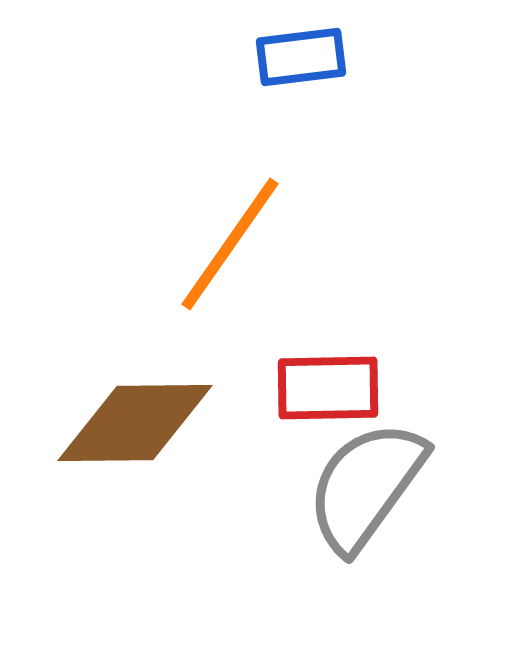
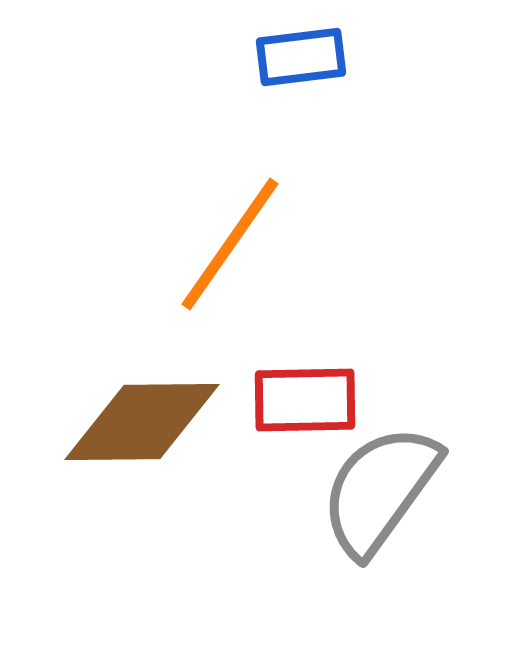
red rectangle: moved 23 px left, 12 px down
brown diamond: moved 7 px right, 1 px up
gray semicircle: moved 14 px right, 4 px down
